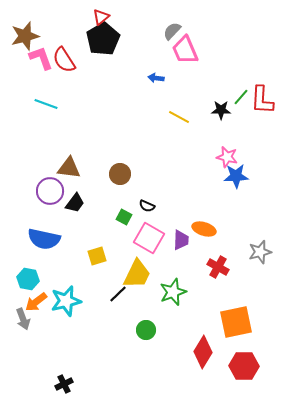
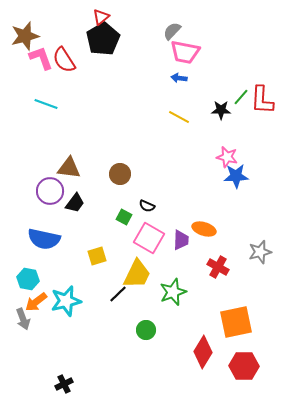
pink trapezoid: moved 2 px down; rotated 56 degrees counterclockwise
blue arrow: moved 23 px right
